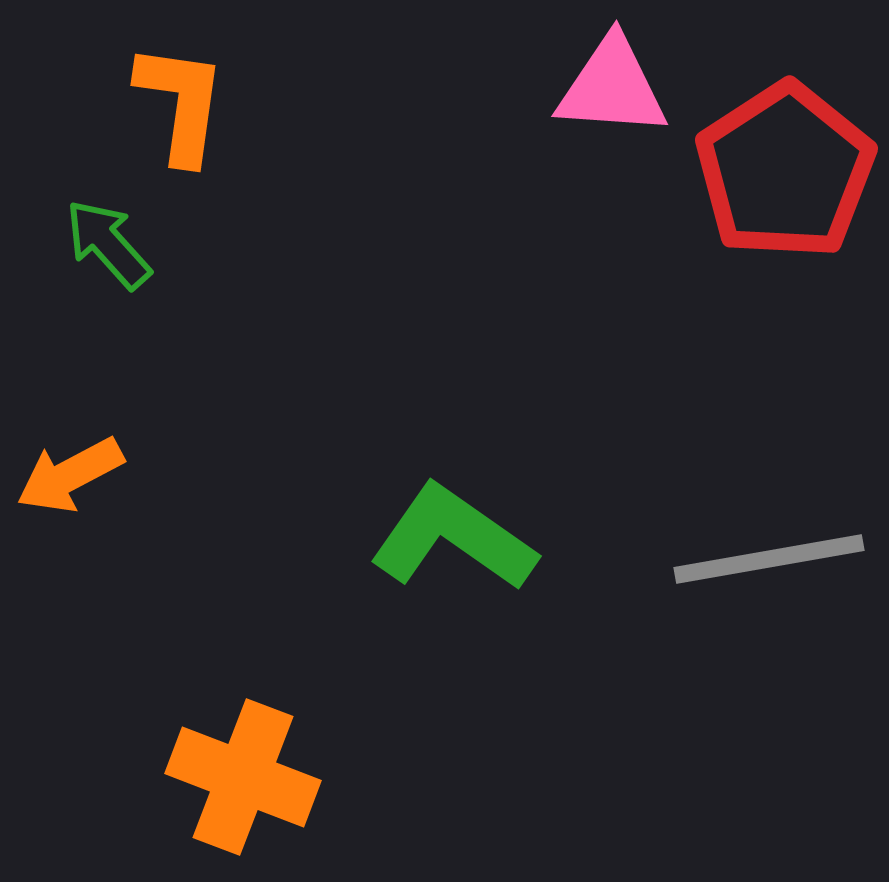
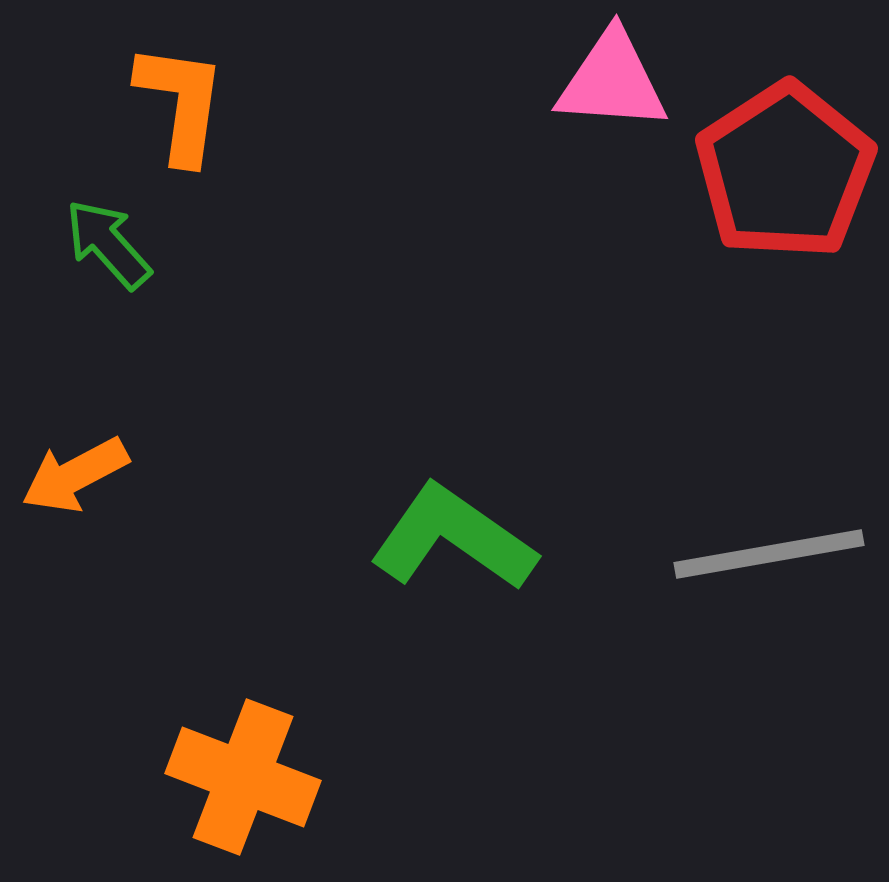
pink triangle: moved 6 px up
orange arrow: moved 5 px right
gray line: moved 5 px up
